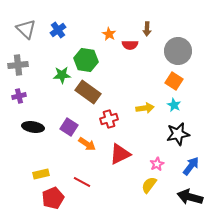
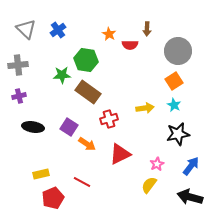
orange square: rotated 24 degrees clockwise
